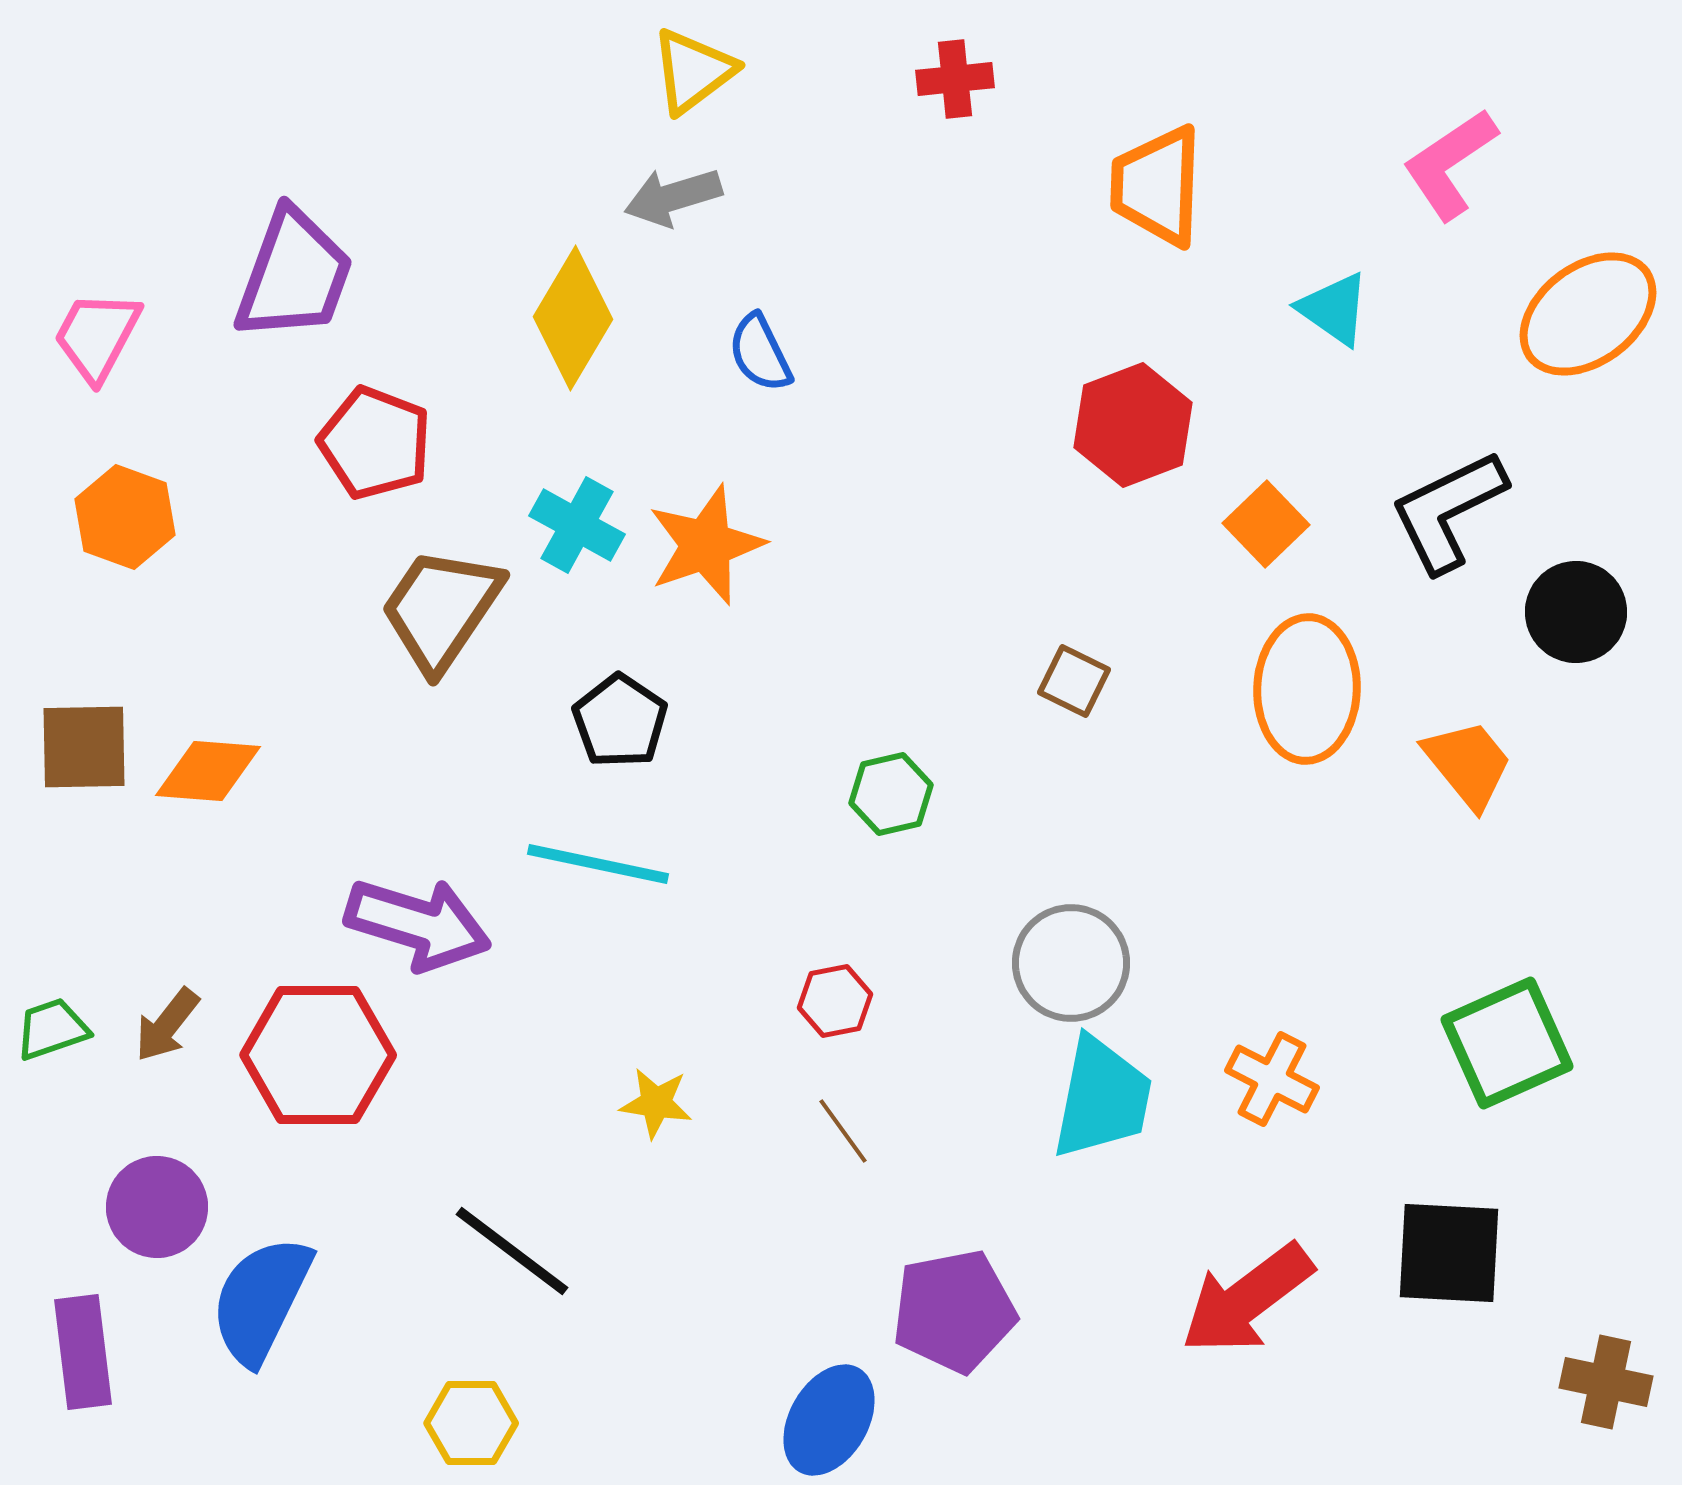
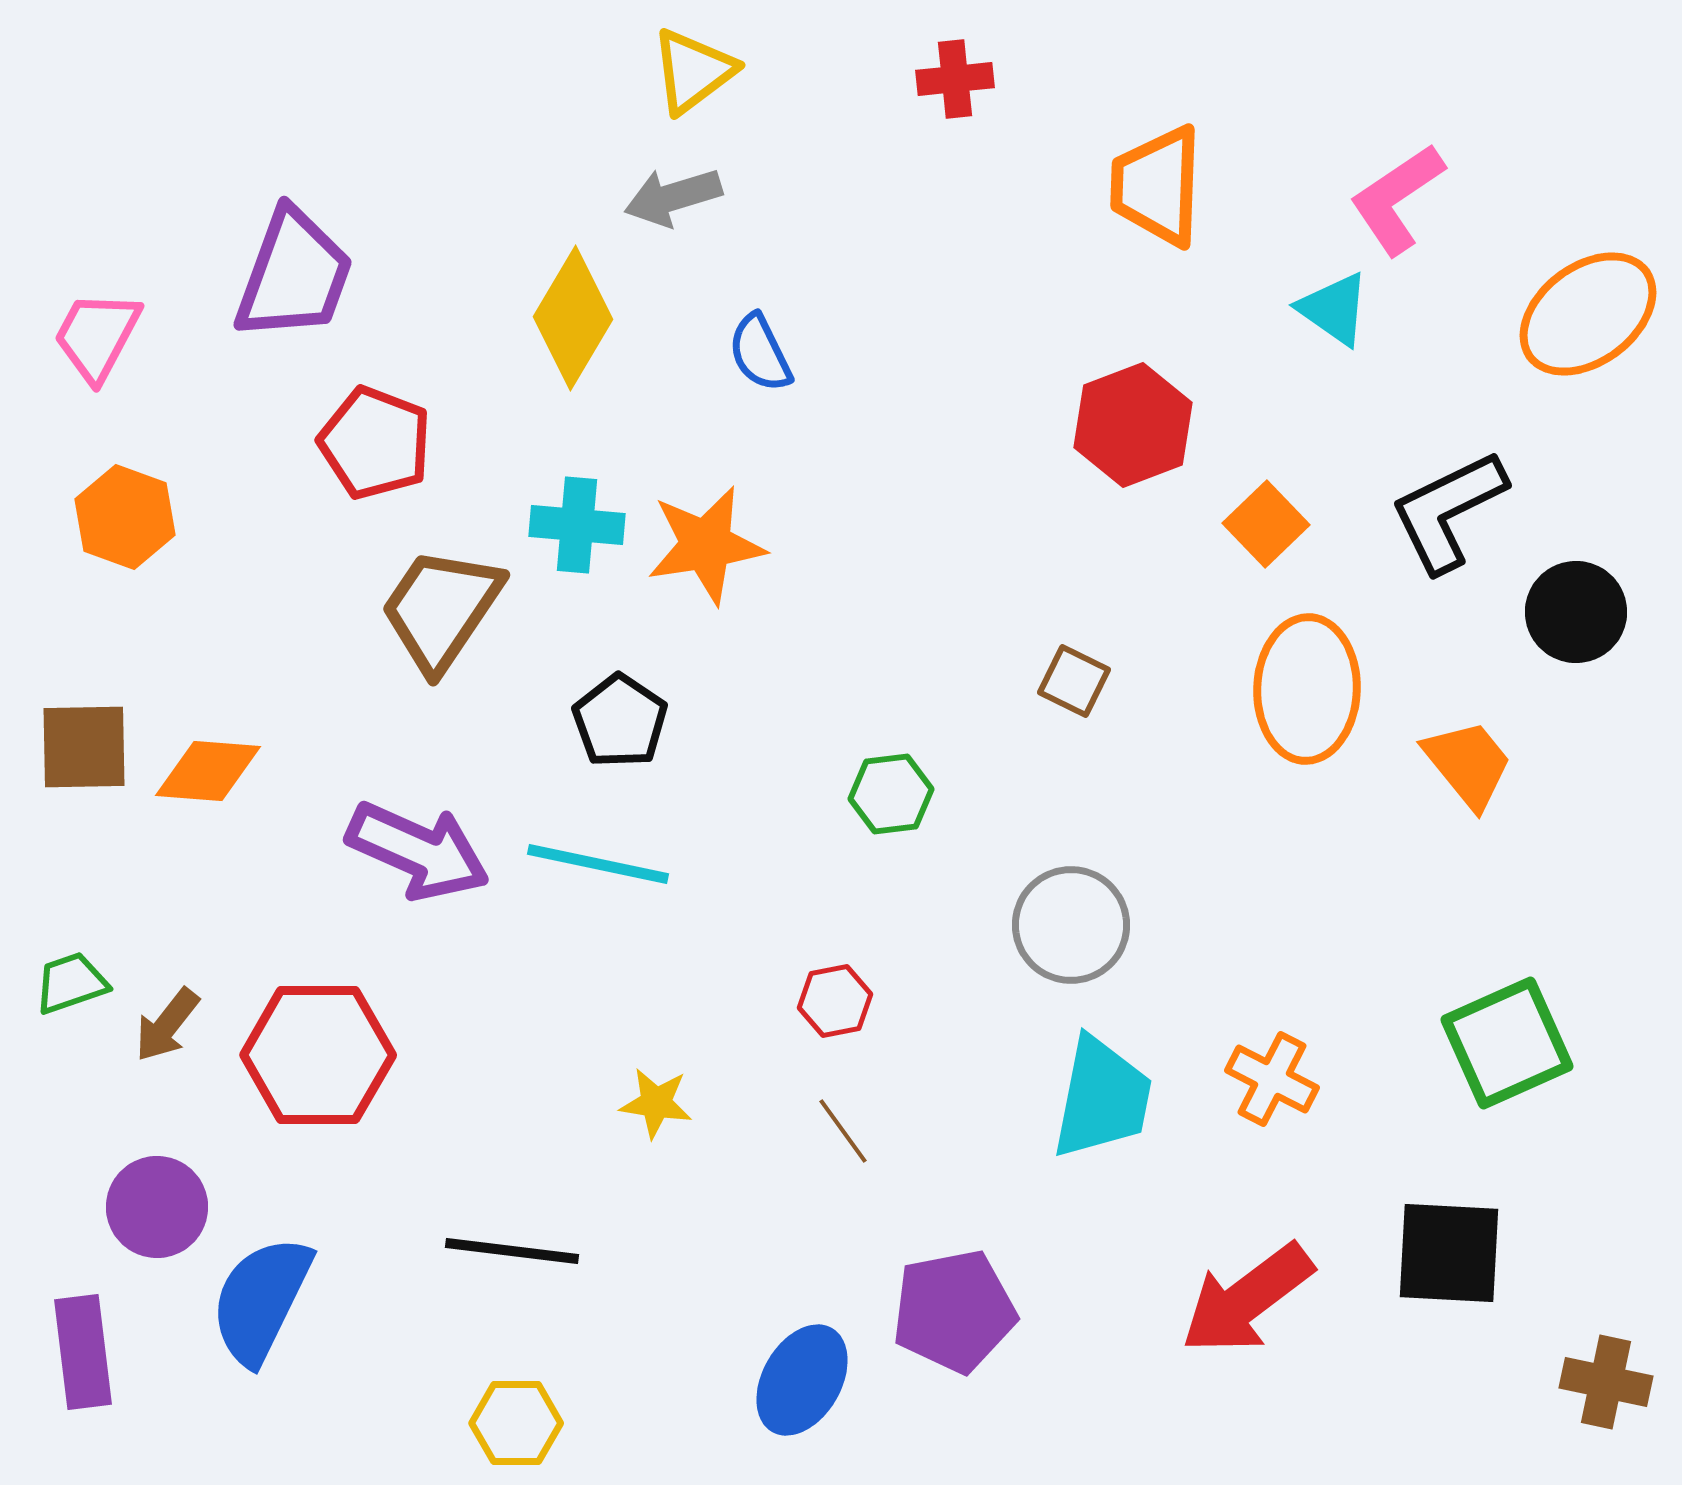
pink L-shape at (1450, 164): moved 53 px left, 35 px down
cyan cross at (577, 525): rotated 24 degrees counterclockwise
orange star at (706, 545): rotated 10 degrees clockwise
green hexagon at (891, 794): rotated 6 degrees clockwise
purple arrow at (418, 924): moved 73 px up; rotated 7 degrees clockwise
gray circle at (1071, 963): moved 38 px up
green trapezoid at (52, 1029): moved 19 px right, 46 px up
black line at (512, 1251): rotated 30 degrees counterclockwise
blue ellipse at (829, 1420): moved 27 px left, 40 px up
yellow hexagon at (471, 1423): moved 45 px right
